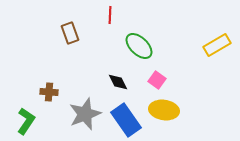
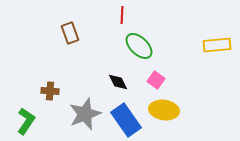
red line: moved 12 px right
yellow rectangle: rotated 24 degrees clockwise
pink square: moved 1 px left
brown cross: moved 1 px right, 1 px up
